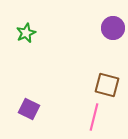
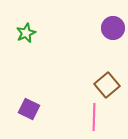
brown square: rotated 35 degrees clockwise
pink line: rotated 12 degrees counterclockwise
